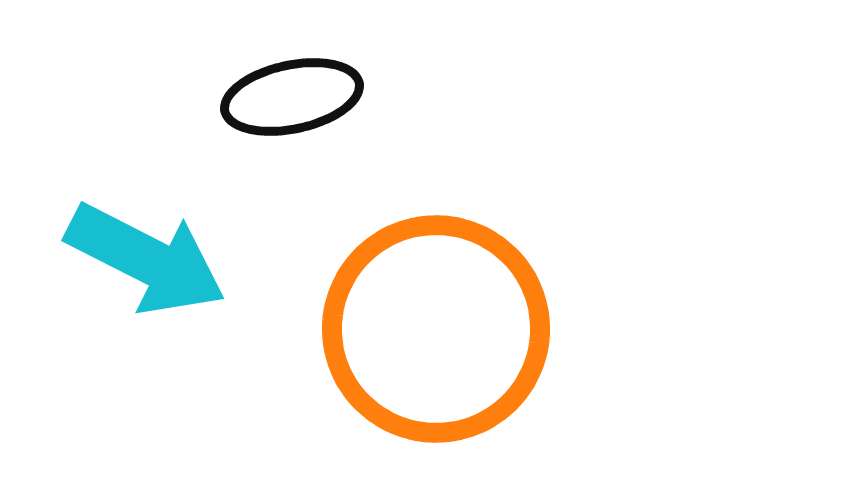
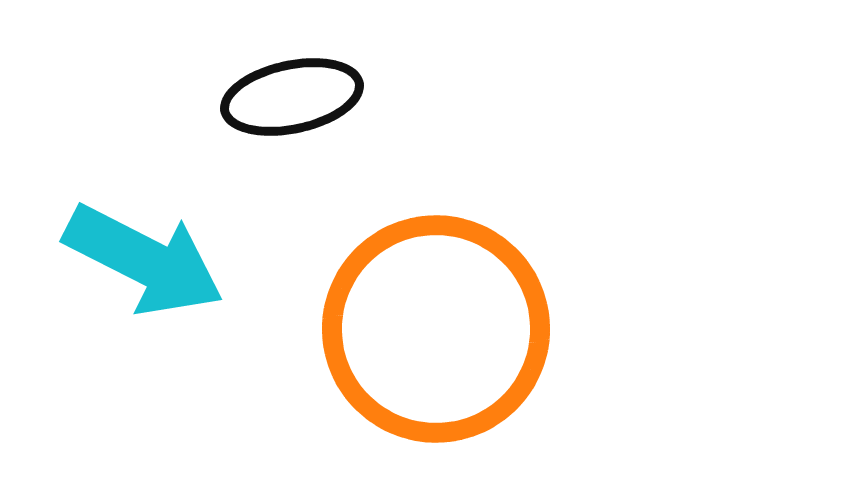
cyan arrow: moved 2 px left, 1 px down
